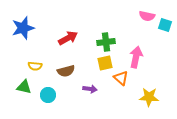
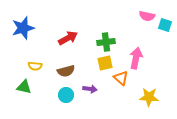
pink arrow: moved 1 px down
cyan circle: moved 18 px right
